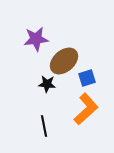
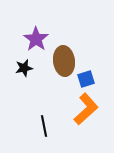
purple star: rotated 30 degrees counterclockwise
brown ellipse: rotated 56 degrees counterclockwise
blue square: moved 1 px left, 1 px down
black star: moved 23 px left, 16 px up; rotated 18 degrees counterclockwise
